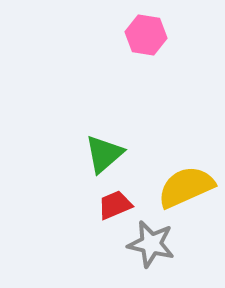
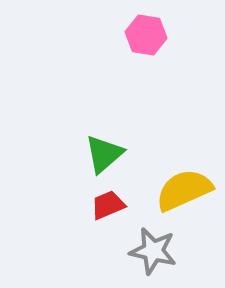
yellow semicircle: moved 2 px left, 3 px down
red trapezoid: moved 7 px left
gray star: moved 2 px right, 7 px down
